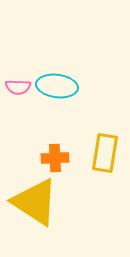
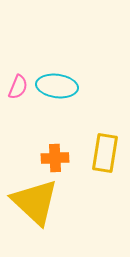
pink semicircle: rotated 70 degrees counterclockwise
yellow triangle: rotated 10 degrees clockwise
